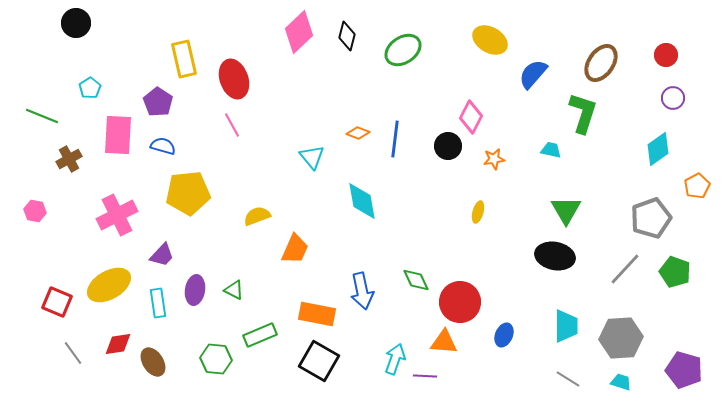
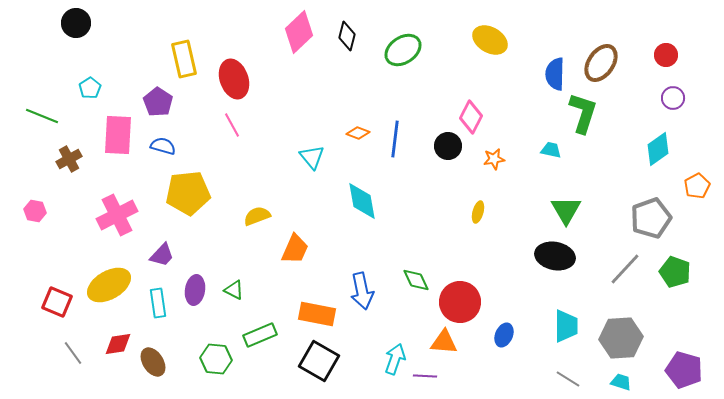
blue semicircle at (533, 74): moved 22 px right; rotated 40 degrees counterclockwise
